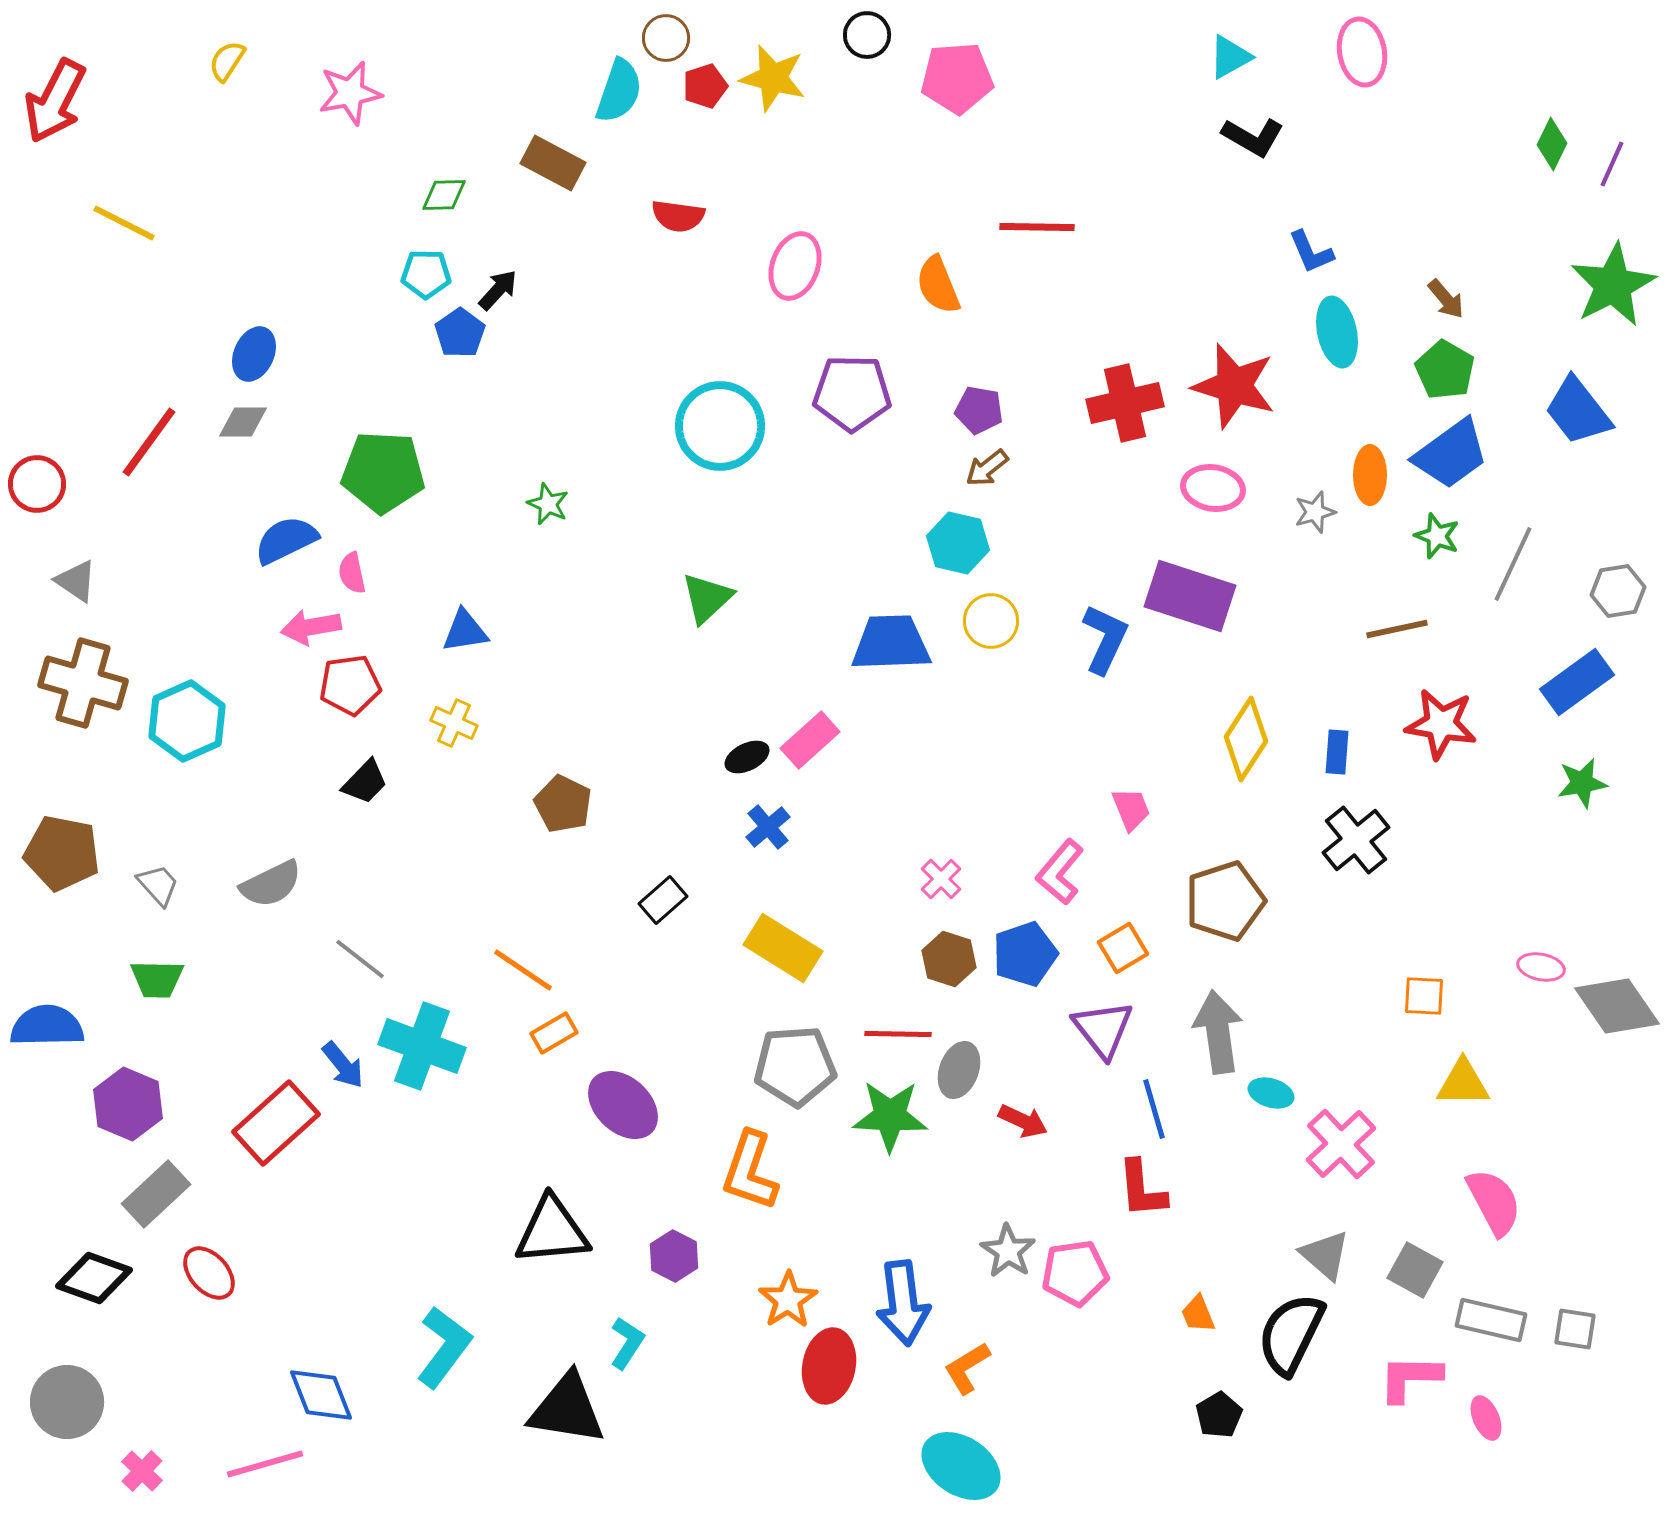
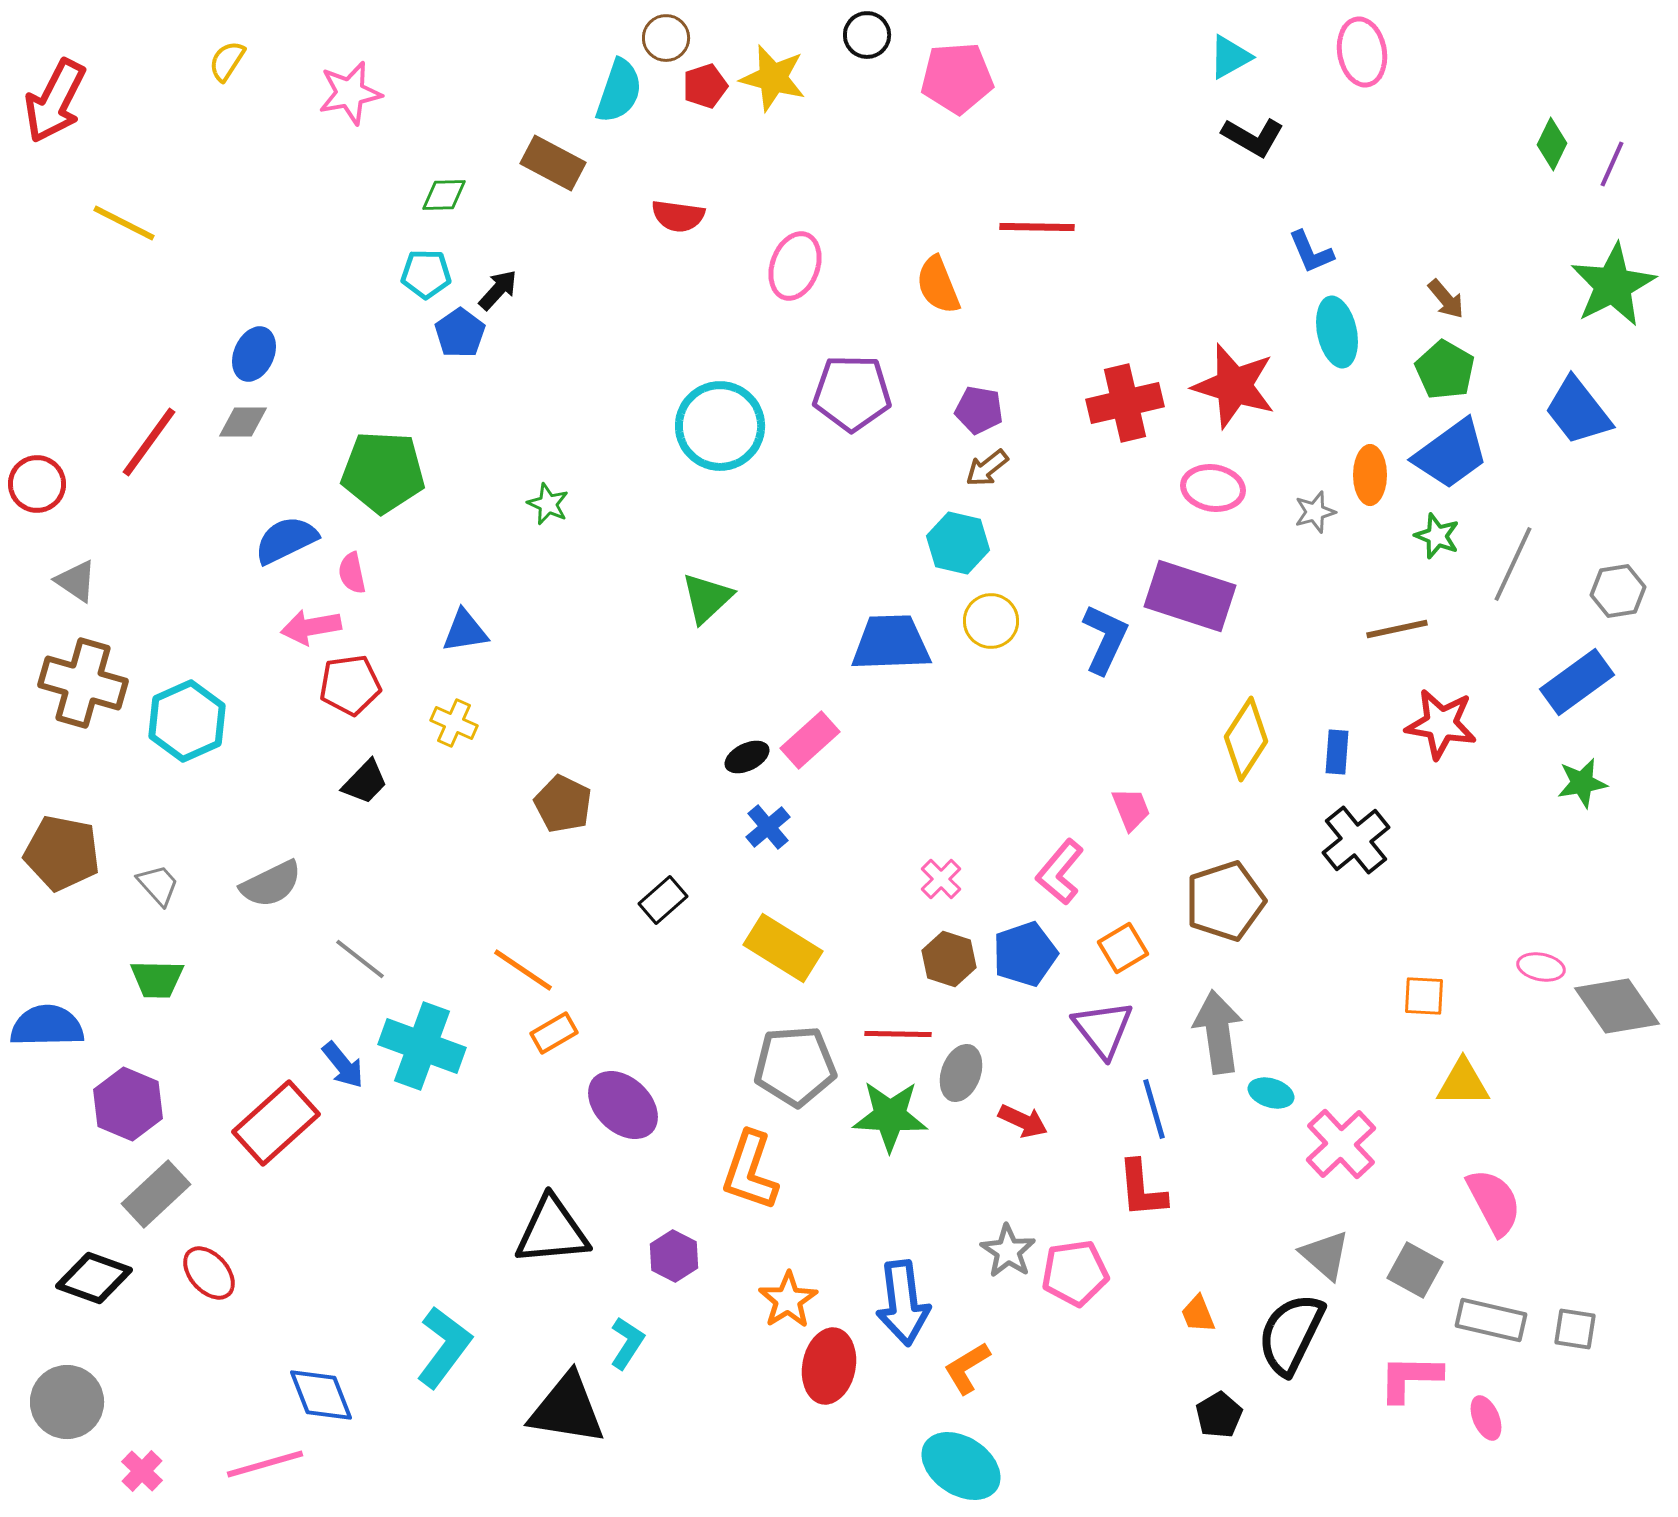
gray ellipse at (959, 1070): moved 2 px right, 3 px down
